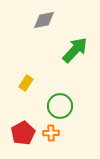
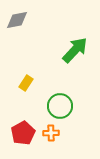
gray diamond: moved 27 px left
